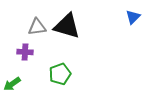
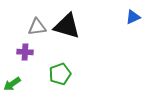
blue triangle: rotated 21 degrees clockwise
